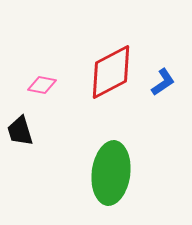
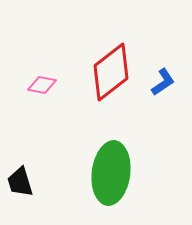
red diamond: rotated 10 degrees counterclockwise
black trapezoid: moved 51 px down
